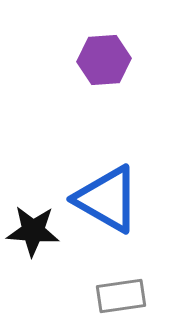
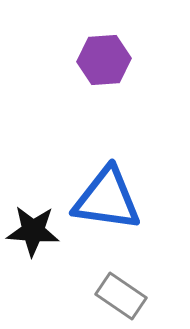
blue triangle: rotated 22 degrees counterclockwise
gray rectangle: rotated 42 degrees clockwise
